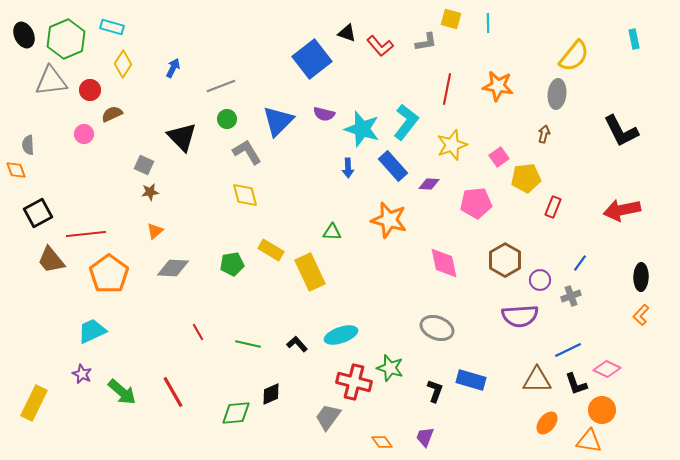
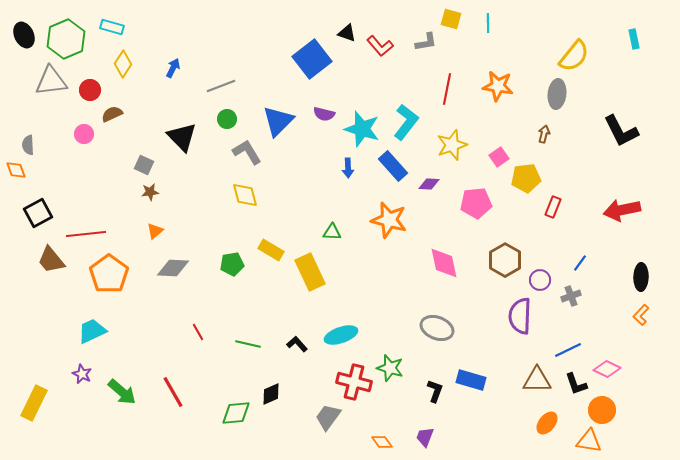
purple semicircle at (520, 316): rotated 96 degrees clockwise
